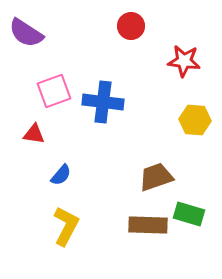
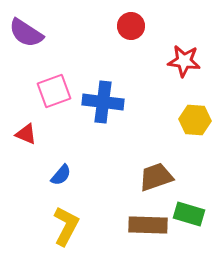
red triangle: moved 8 px left; rotated 15 degrees clockwise
